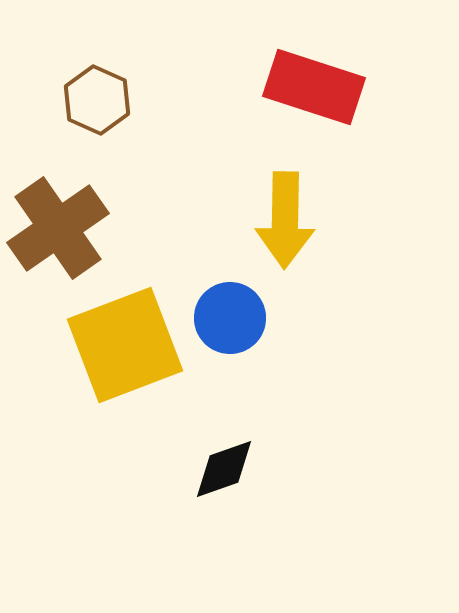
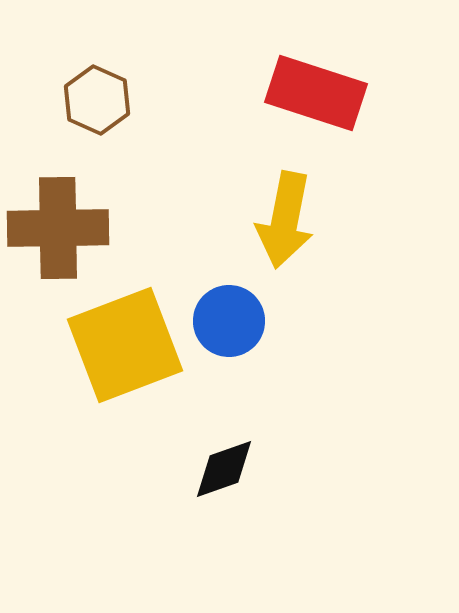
red rectangle: moved 2 px right, 6 px down
yellow arrow: rotated 10 degrees clockwise
brown cross: rotated 34 degrees clockwise
blue circle: moved 1 px left, 3 px down
